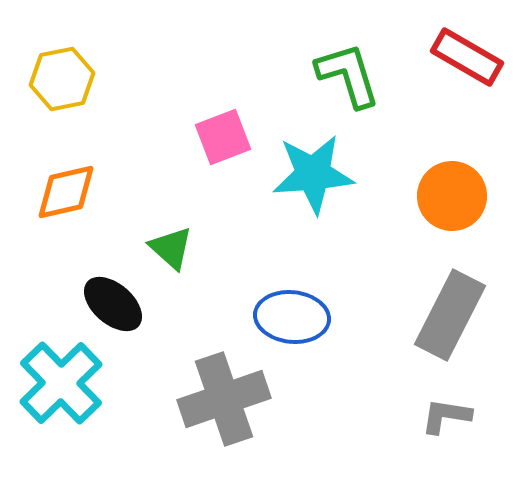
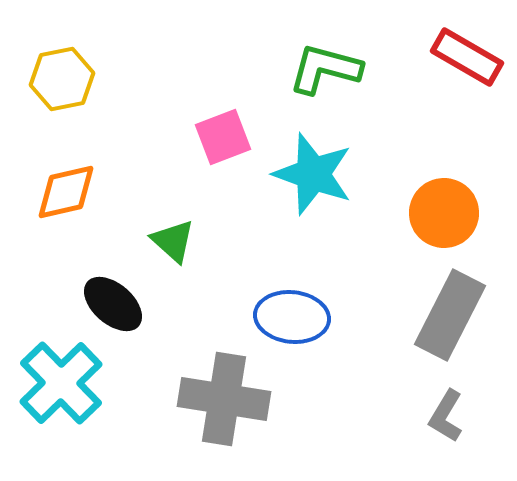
green L-shape: moved 23 px left, 6 px up; rotated 58 degrees counterclockwise
cyan star: rotated 24 degrees clockwise
orange circle: moved 8 px left, 17 px down
green triangle: moved 2 px right, 7 px up
gray cross: rotated 28 degrees clockwise
gray L-shape: rotated 68 degrees counterclockwise
